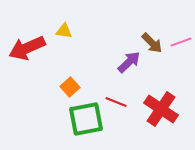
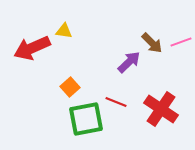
red arrow: moved 5 px right
